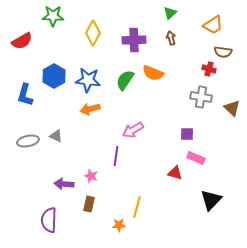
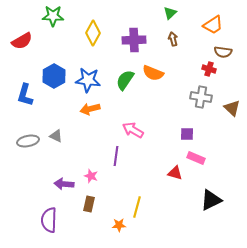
brown arrow: moved 2 px right, 1 px down
pink arrow: rotated 60 degrees clockwise
black triangle: rotated 20 degrees clockwise
